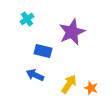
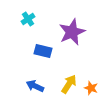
cyan cross: moved 1 px right
blue arrow: moved 11 px down
